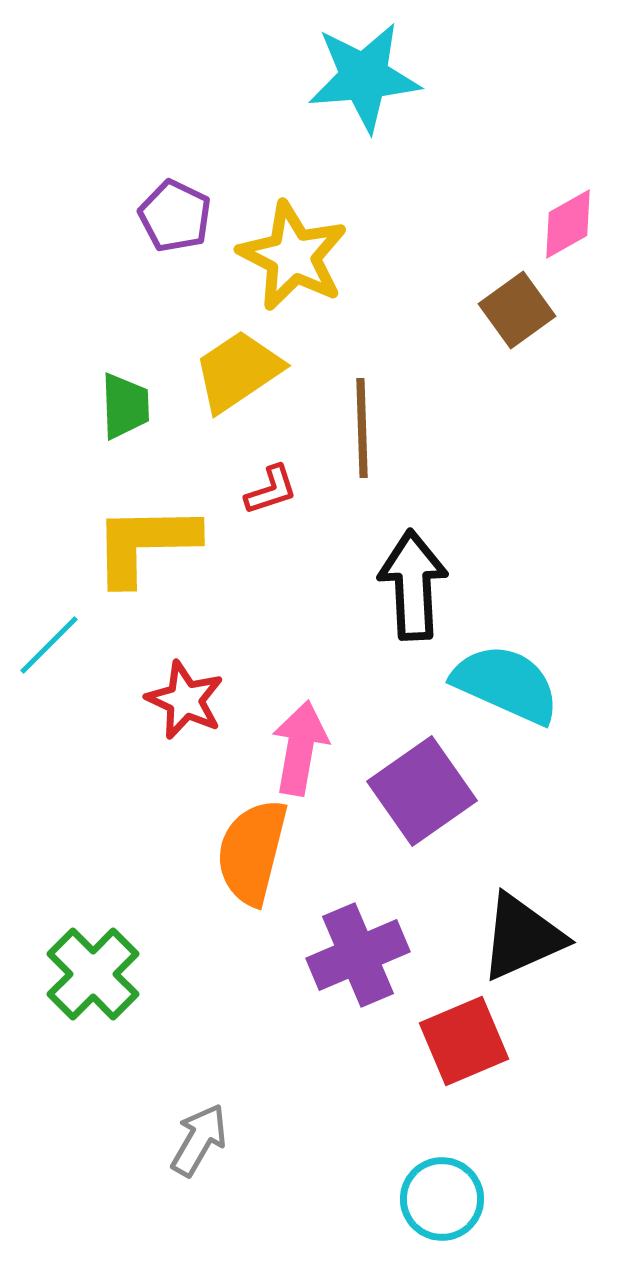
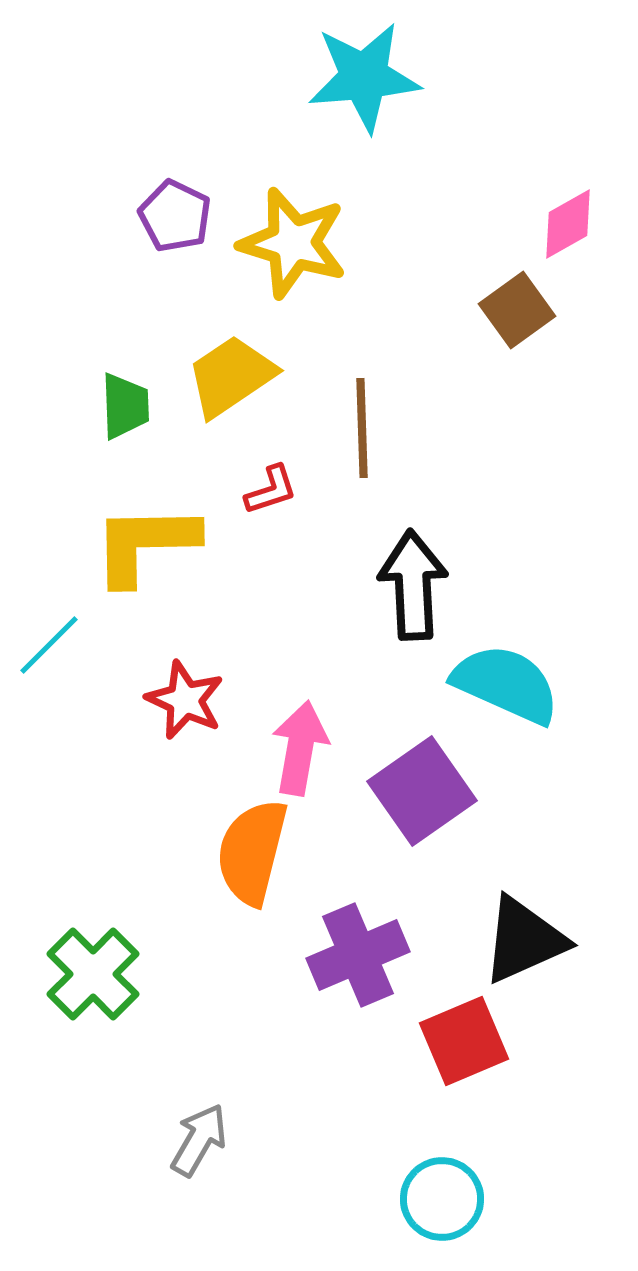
yellow star: moved 13 px up; rotated 10 degrees counterclockwise
yellow trapezoid: moved 7 px left, 5 px down
black triangle: moved 2 px right, 3 px down
